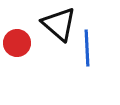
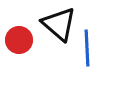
red circle: moved 2 px right, 3 px up
